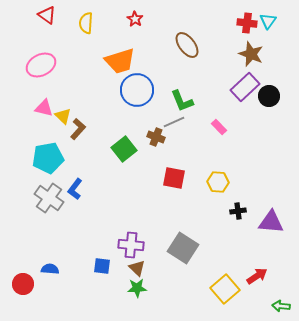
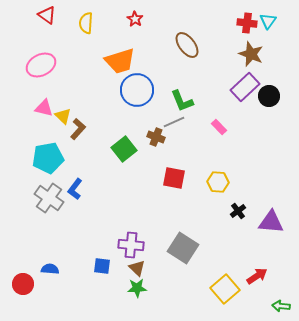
black cross: rotated 28 degrees counterclockwise
